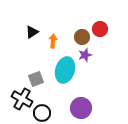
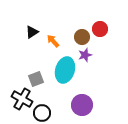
orange arrow: rotated 48 degrees counterclockwise
purple circle: moved 1 px right, 3 px up
